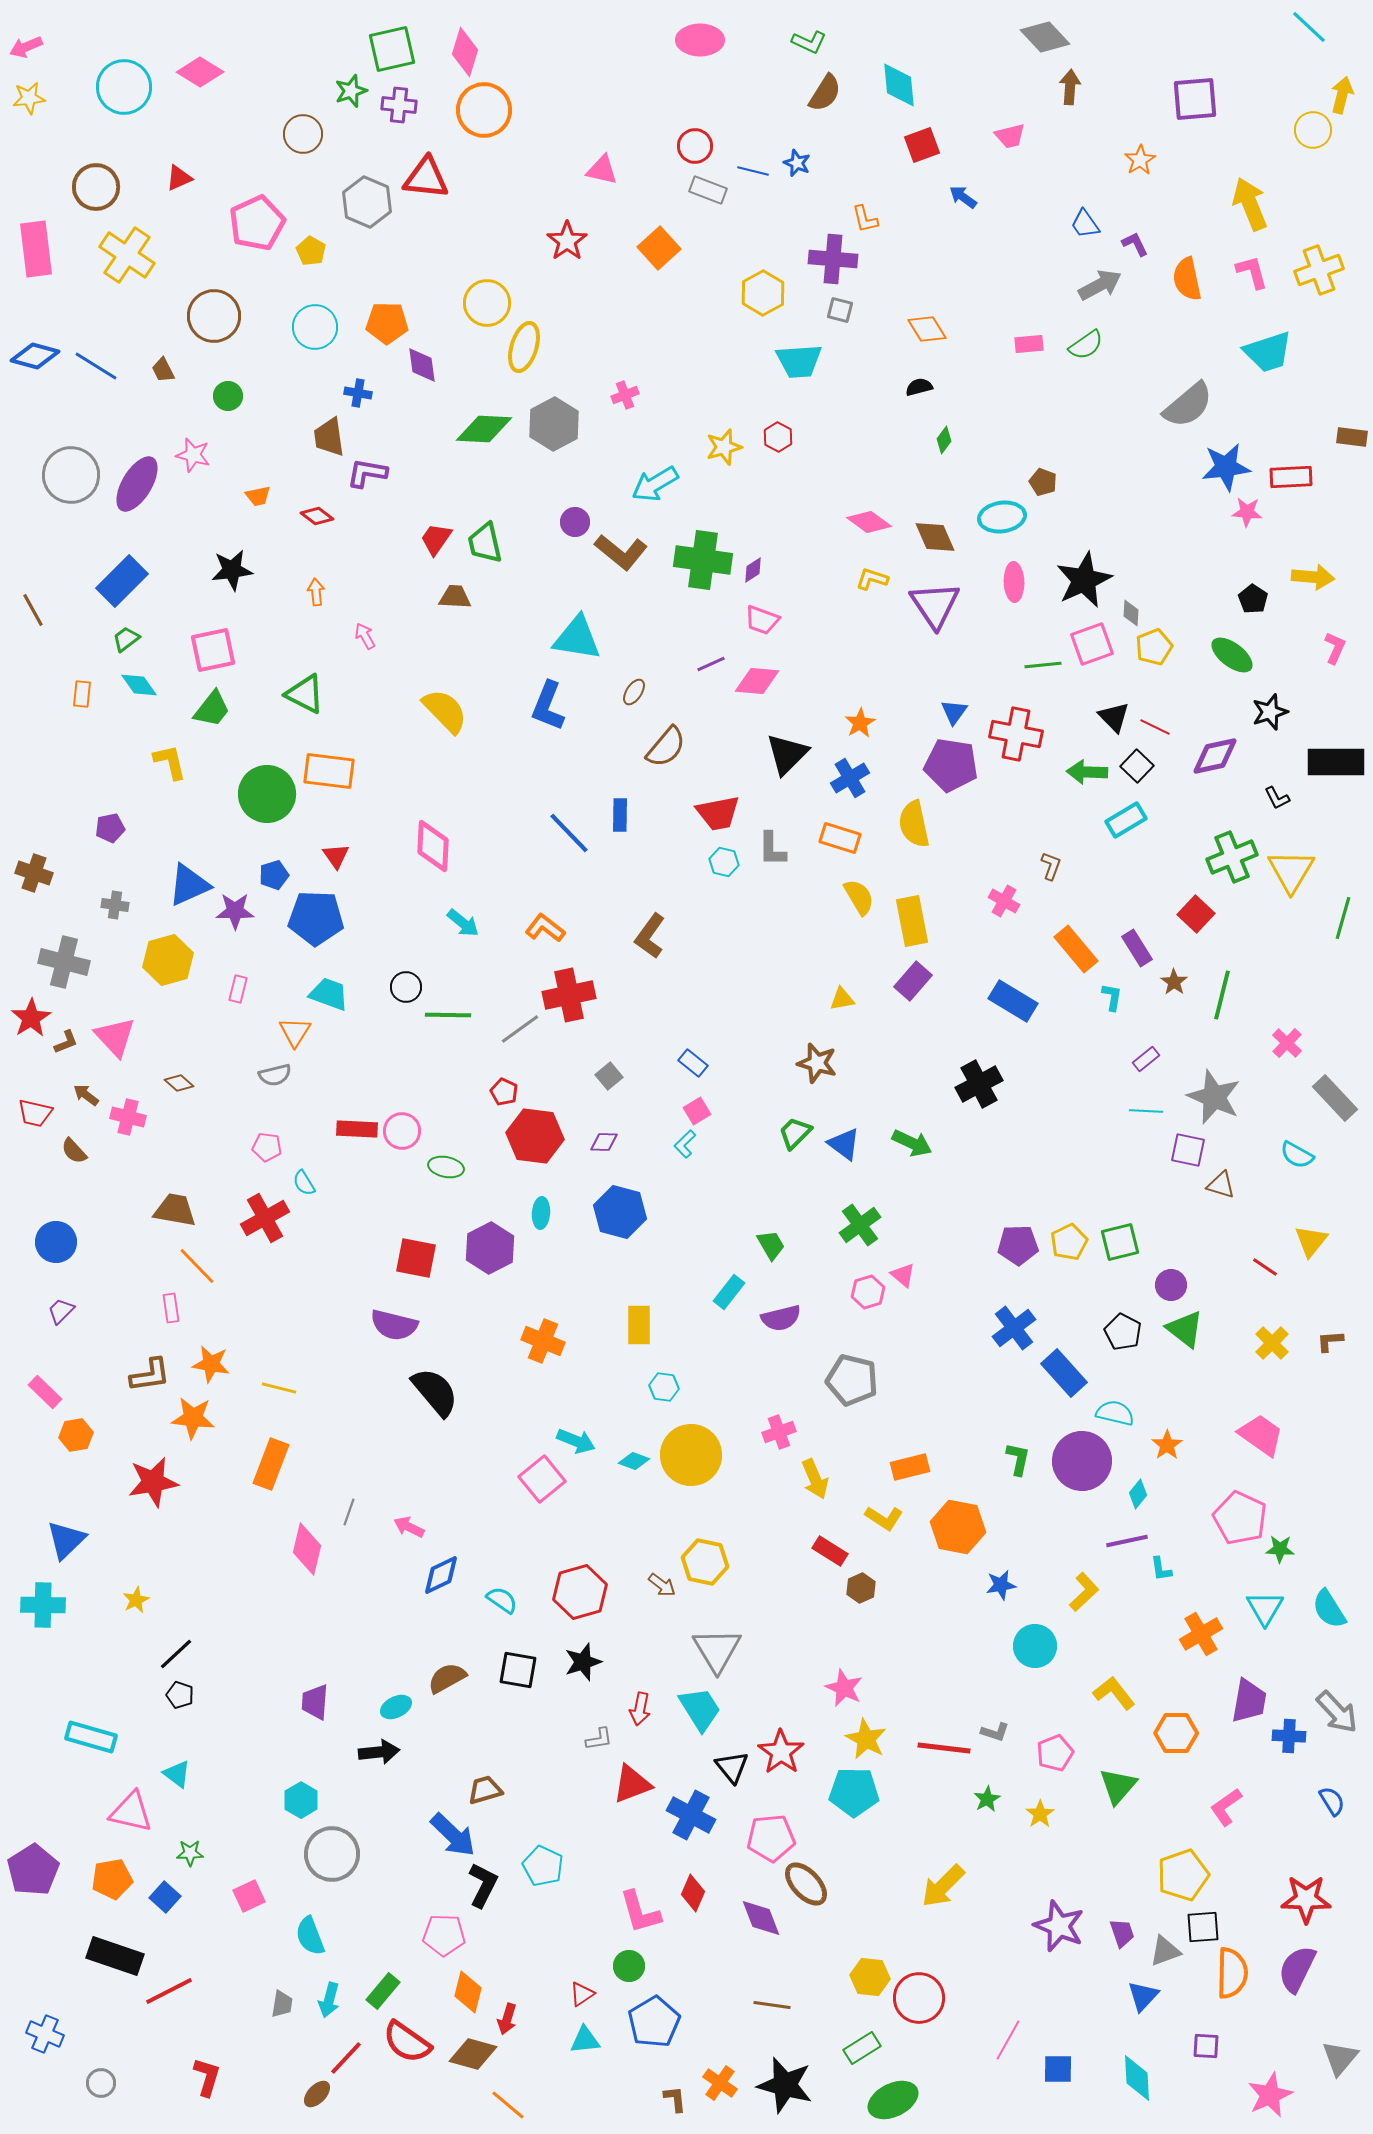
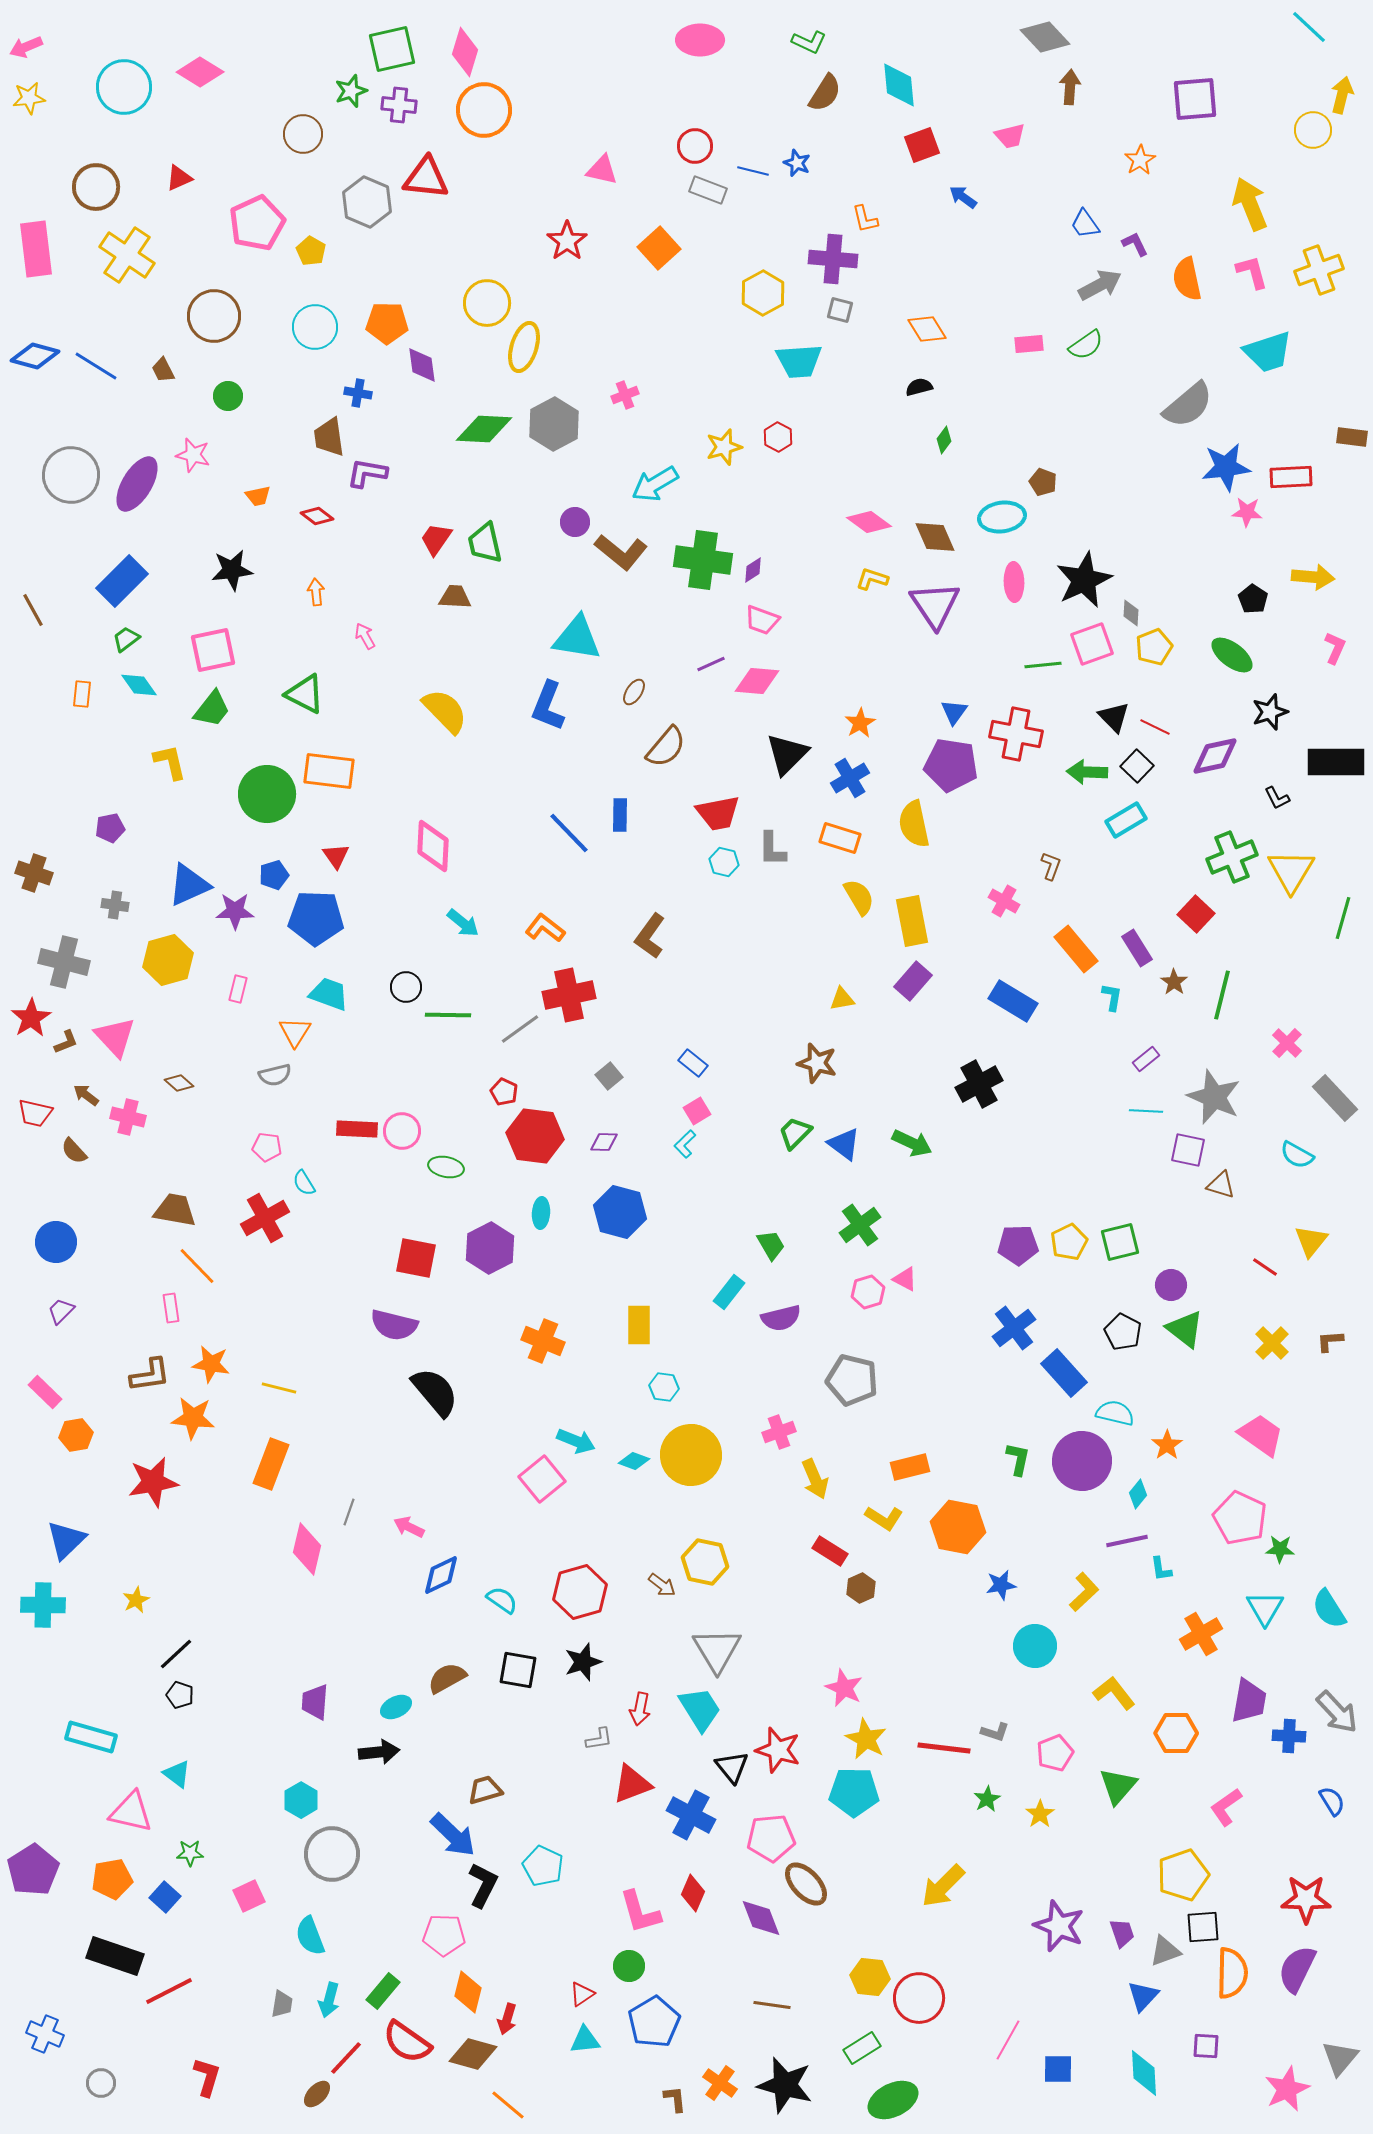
pink triangle at (903, 1275): moved 2 px right, 4 px down; rotated 12 degrees counterclockwise
red star at (781, 1752): moved 3 px left, 2 px up; rotated 18 degrees counterclockwise
cyan diamond at (1137, 2078): moved 7 px right, 5 px up
pink star at (1270, 2095): moved 17 px right, 6 px up
